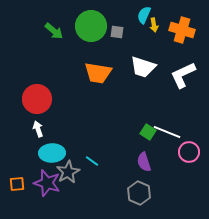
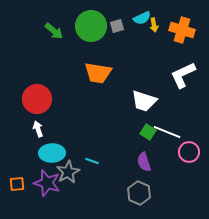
cyan semicircle: moved 2 px left, 3 px down; rotated 138 degrees counterclockwise
gray square: moved 6 px up; rotated 24 degrees counterclockwise
white trapezoid: moved 1 px right, 34 px down
cyan line: rotated 16 degrees counterclockwise
